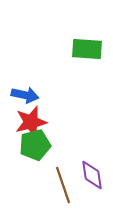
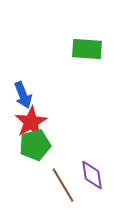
blue arrow: moved 2 px left; rotated 56 degrees clockwise
red star: rotated 16 degrees counterclockwise
brown line: rotated 12 degrees counterclockwise
